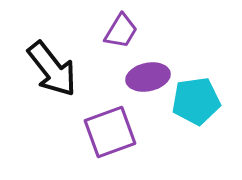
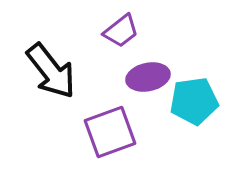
purple trapezoid: rotated 21 degrees clockwise
black arrow: moved 1 px left, 2 px down
cyan pentagon: moved 2 px left
